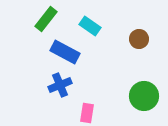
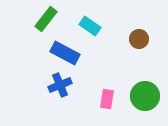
blue rectangle: moved 1 px down
green circle: moved 1 px right
pink rectangle: moved 20 px right, 14 px up
